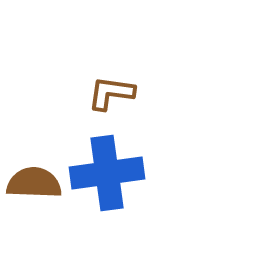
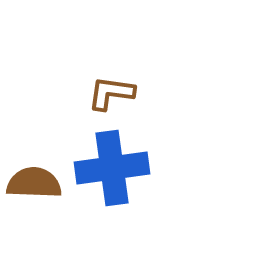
blue cross: moved 5 px right, 5 px up
